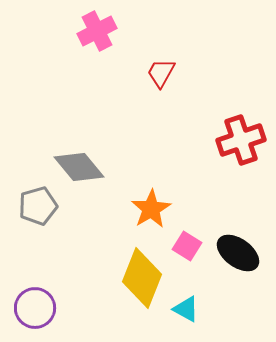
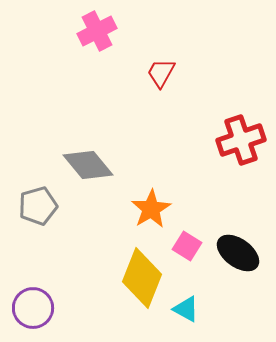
gray diamond: moved 9 px right, 2 px up
purple circle: moved 2 px left
